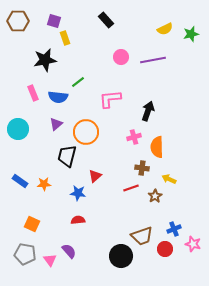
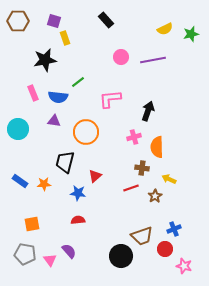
purple triangle: moved 2 px left, 3 px up; rotated 48 degrees clockwise
black trapezoid: moved 2 px left, 6 px down
orange square: rotated 35 degrees counterclockwise
pink star: moved 9 px left, 22 px down
